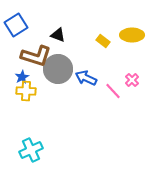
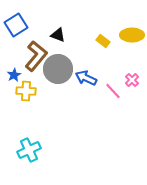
brown L-shape: rotated 68 degrees counterclockwise
blue star: moved 8 px left, 2 px up
cyan cross: moved 2 px left
